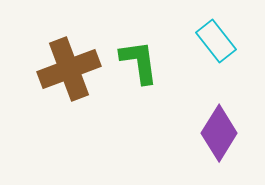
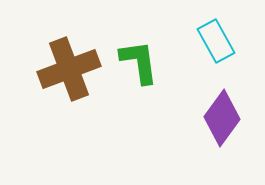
cyan rectangle: rotated 9 degrees clockwise
purple diamond: moved 3 px right, 15 px up; rotated 4 degrees clockwise
